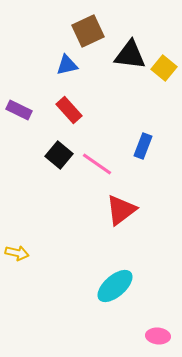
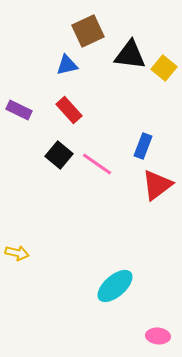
red triangle: moved 36 px right, 25 px up
